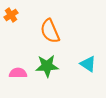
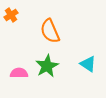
green star: rotated 25 degrees counterclockwise
pink semicircle: moved 1 px right
